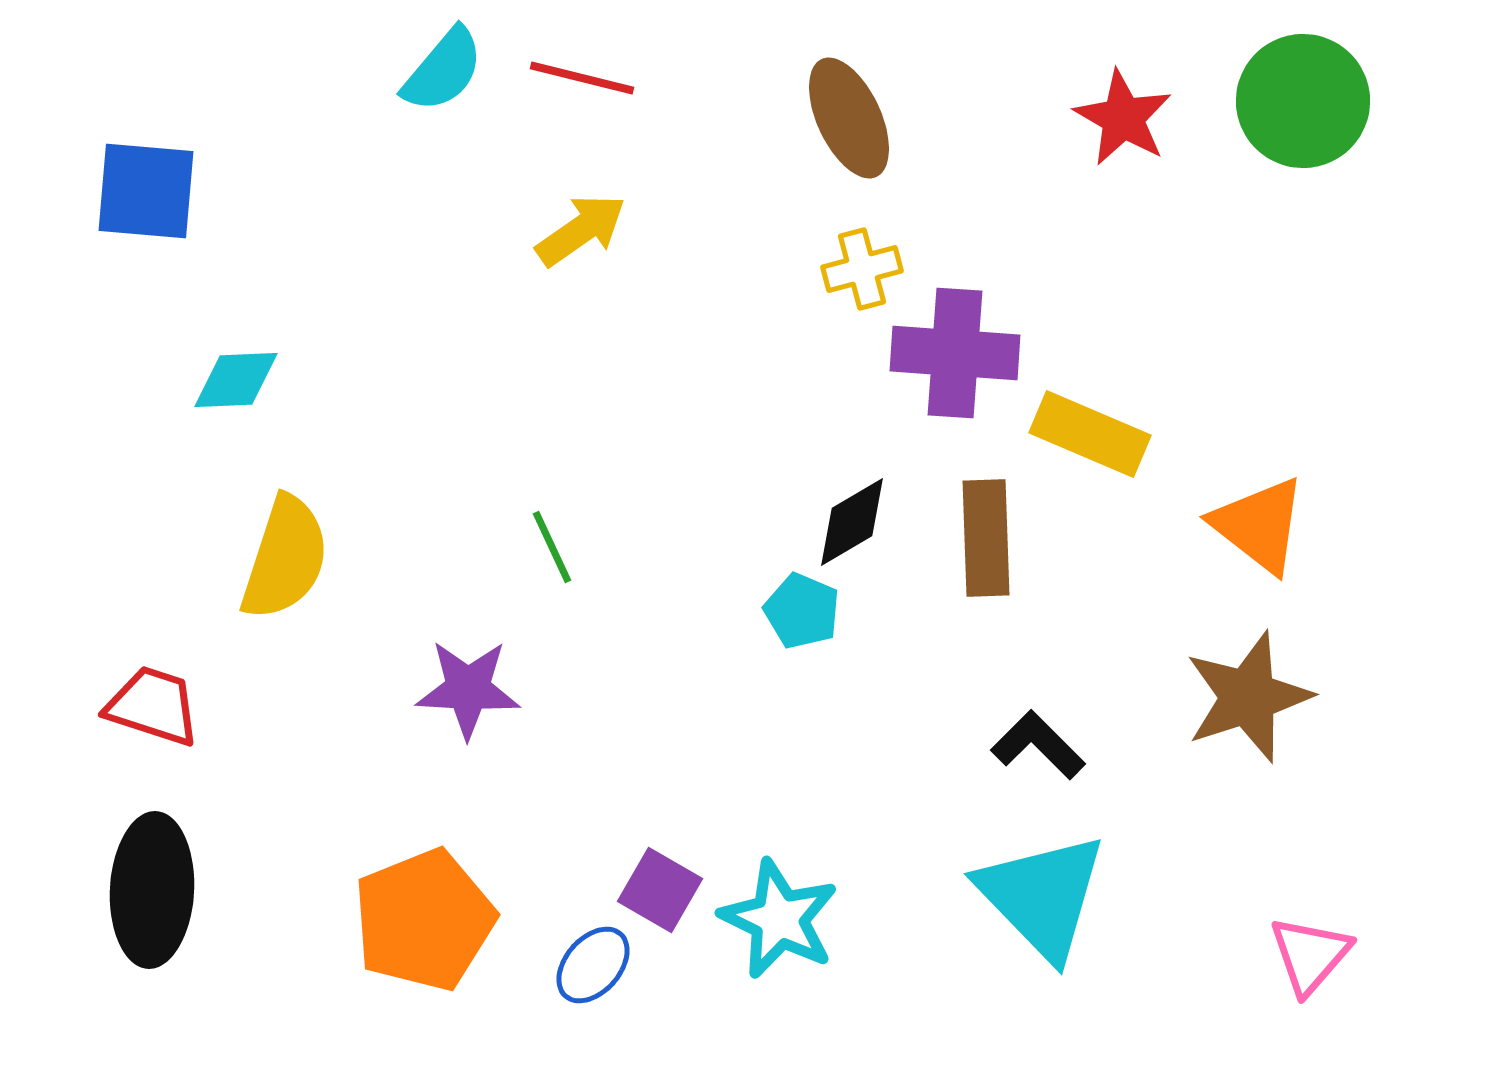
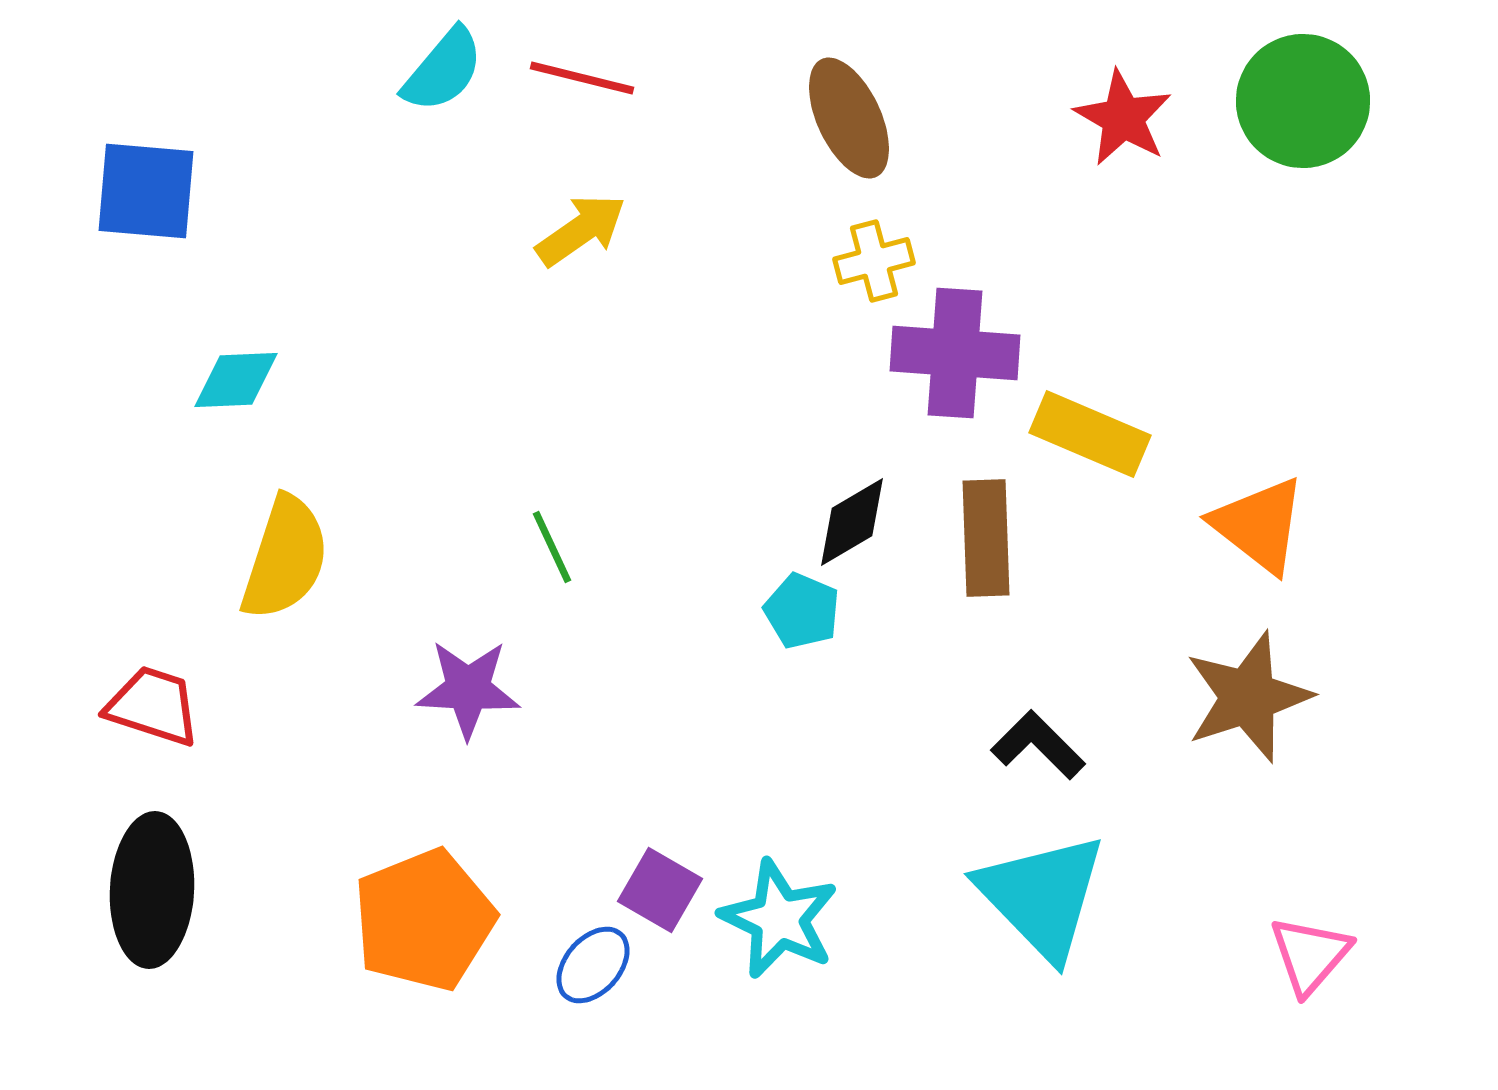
yellow cross: moved 12 px right, 8 px up
